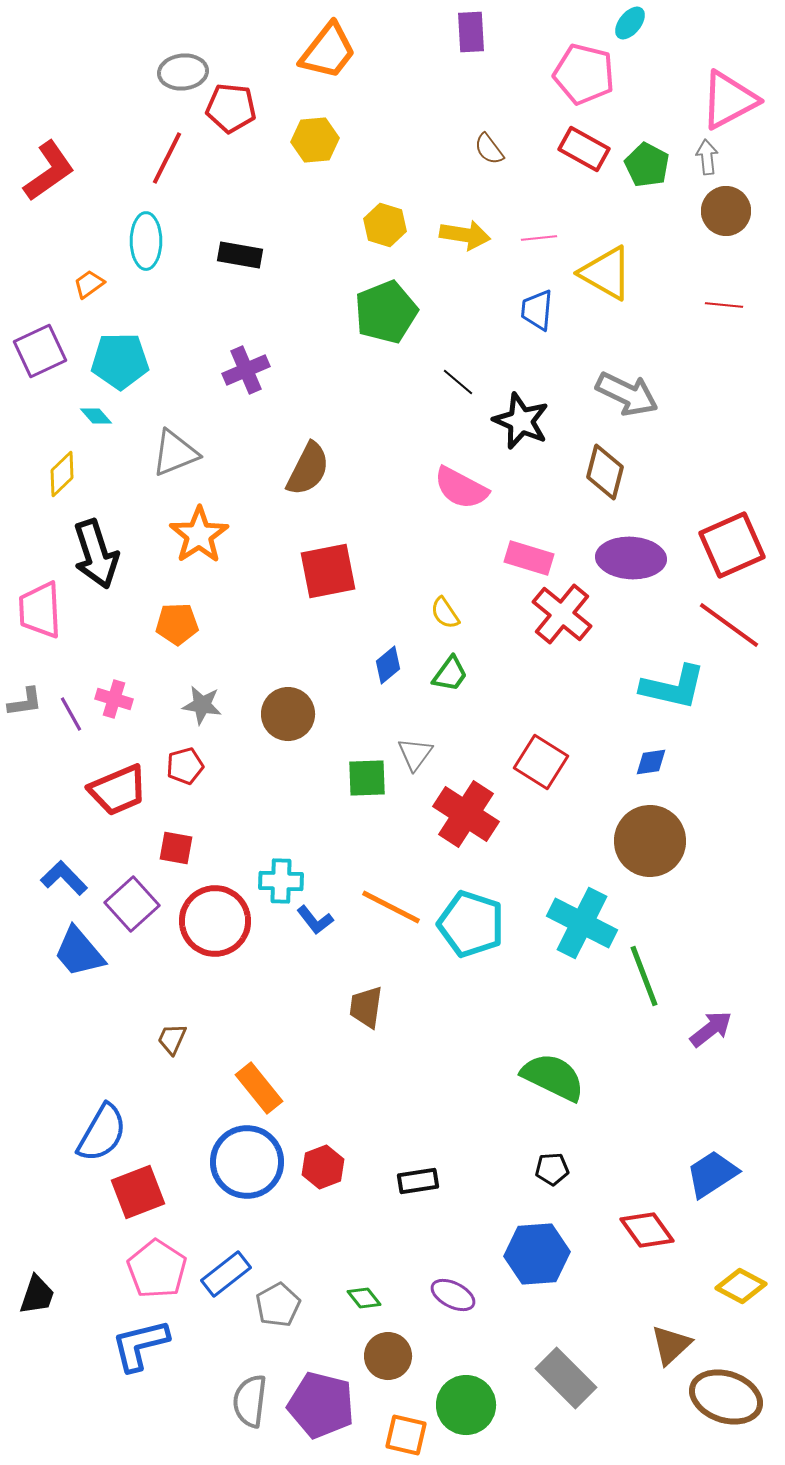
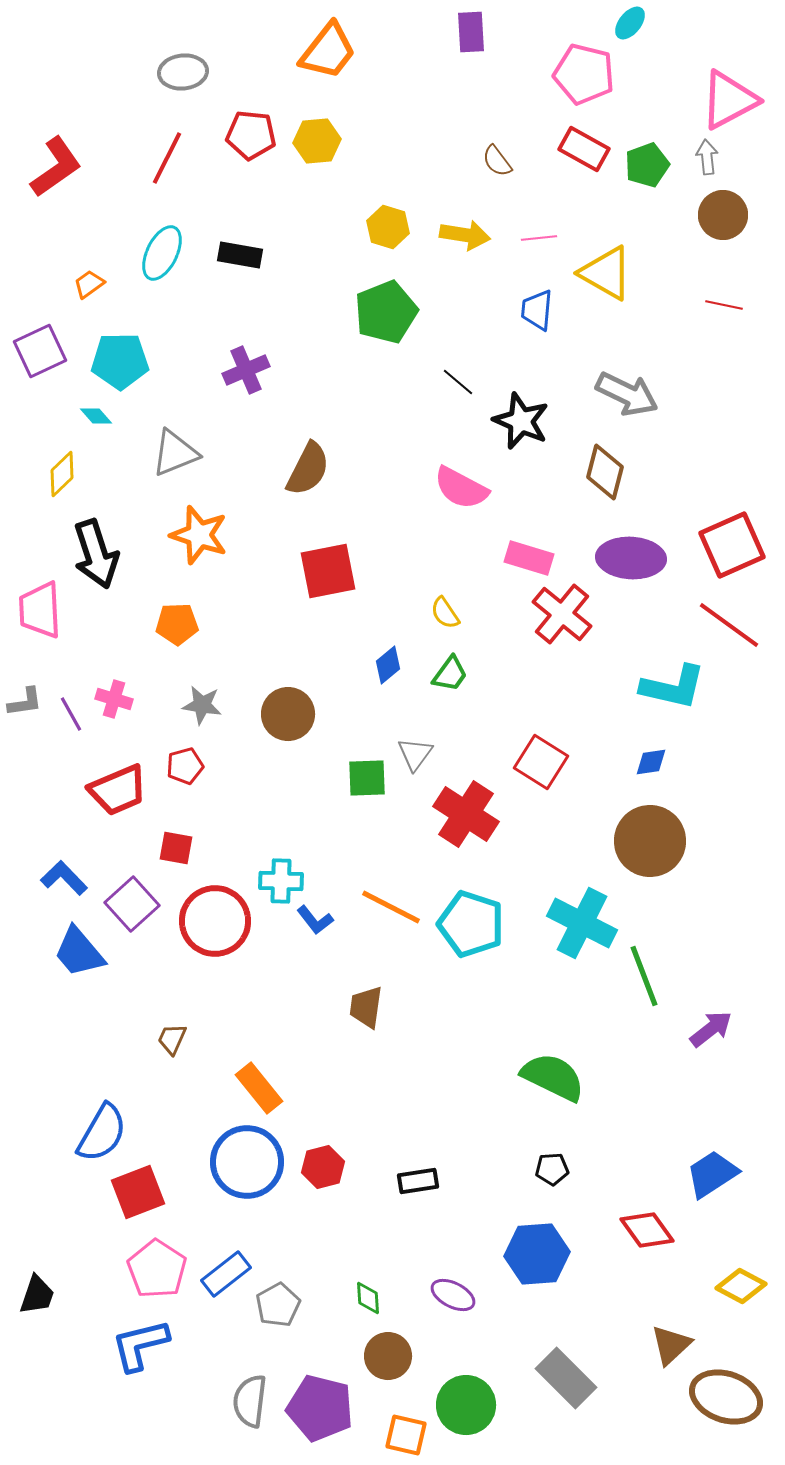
red pentagon at (231, 108): moved 20 px right, 27 px down
yellow hexagon at (315, 140): moved 2 px right, 1 px down
brown semicircle at (489, 149): moved 8 px right, 12 px down
green pentagon at (647, 165): rotated 24 degrees clockwise
red L-shape at (49, 171): moved 7 px right, 4 px up
brown circle at (726, 211): moved 3 px left, 4 px down
yellow hexagon at (385, 225): moved 3 px right, 2 px down
cyan ellipse at (146, 241): moved 16 px right, 12 px down; rotated 26 degrees clockwise
red line at (724, 305): rotated 6 degrees clockwise
orange star at (199, 535): rotated 20 degrees counterclockwise
red hexagon at (323, 1167): rotated 6 degrees clockwise
green diamond at (364, 1298): moved 4 px right; rotated 36 degrees clockwise
purple pentagon at (321, 1405): moved 1 px left, 3 px down
